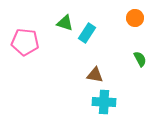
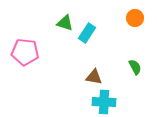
pink pentagon: moved 10 px down
green semicircle: moved 5 px left, 8 px down
brown triangle: moved 1 px left, 2 px down
